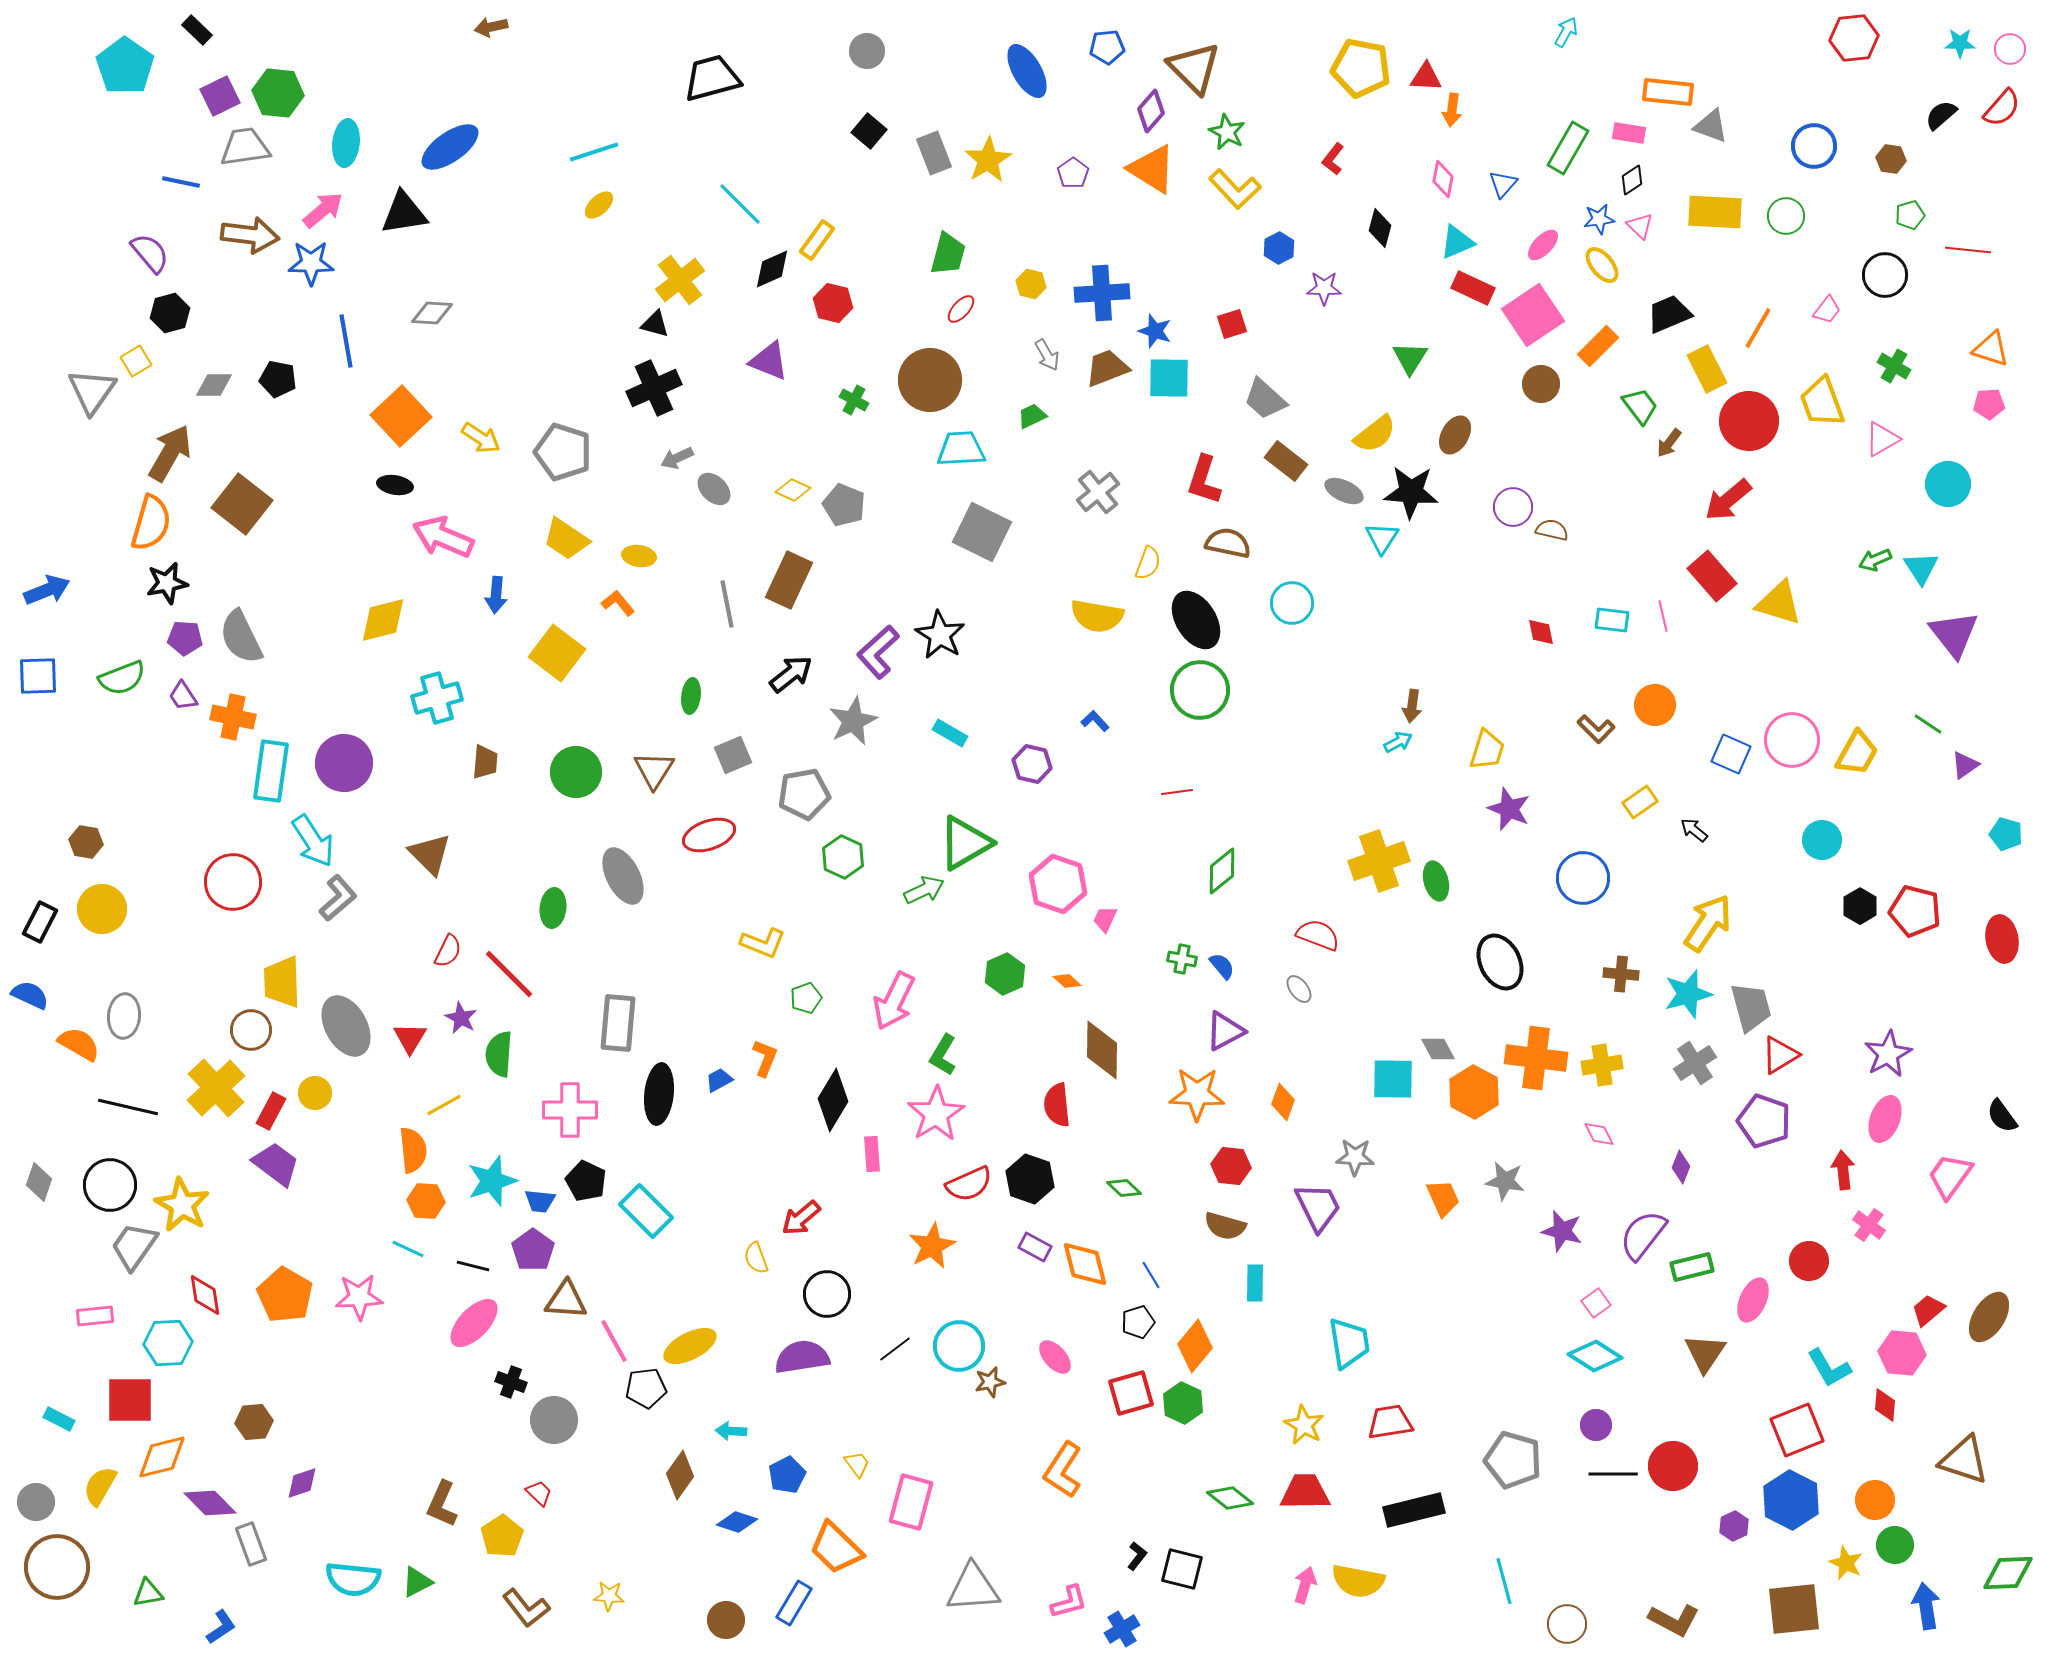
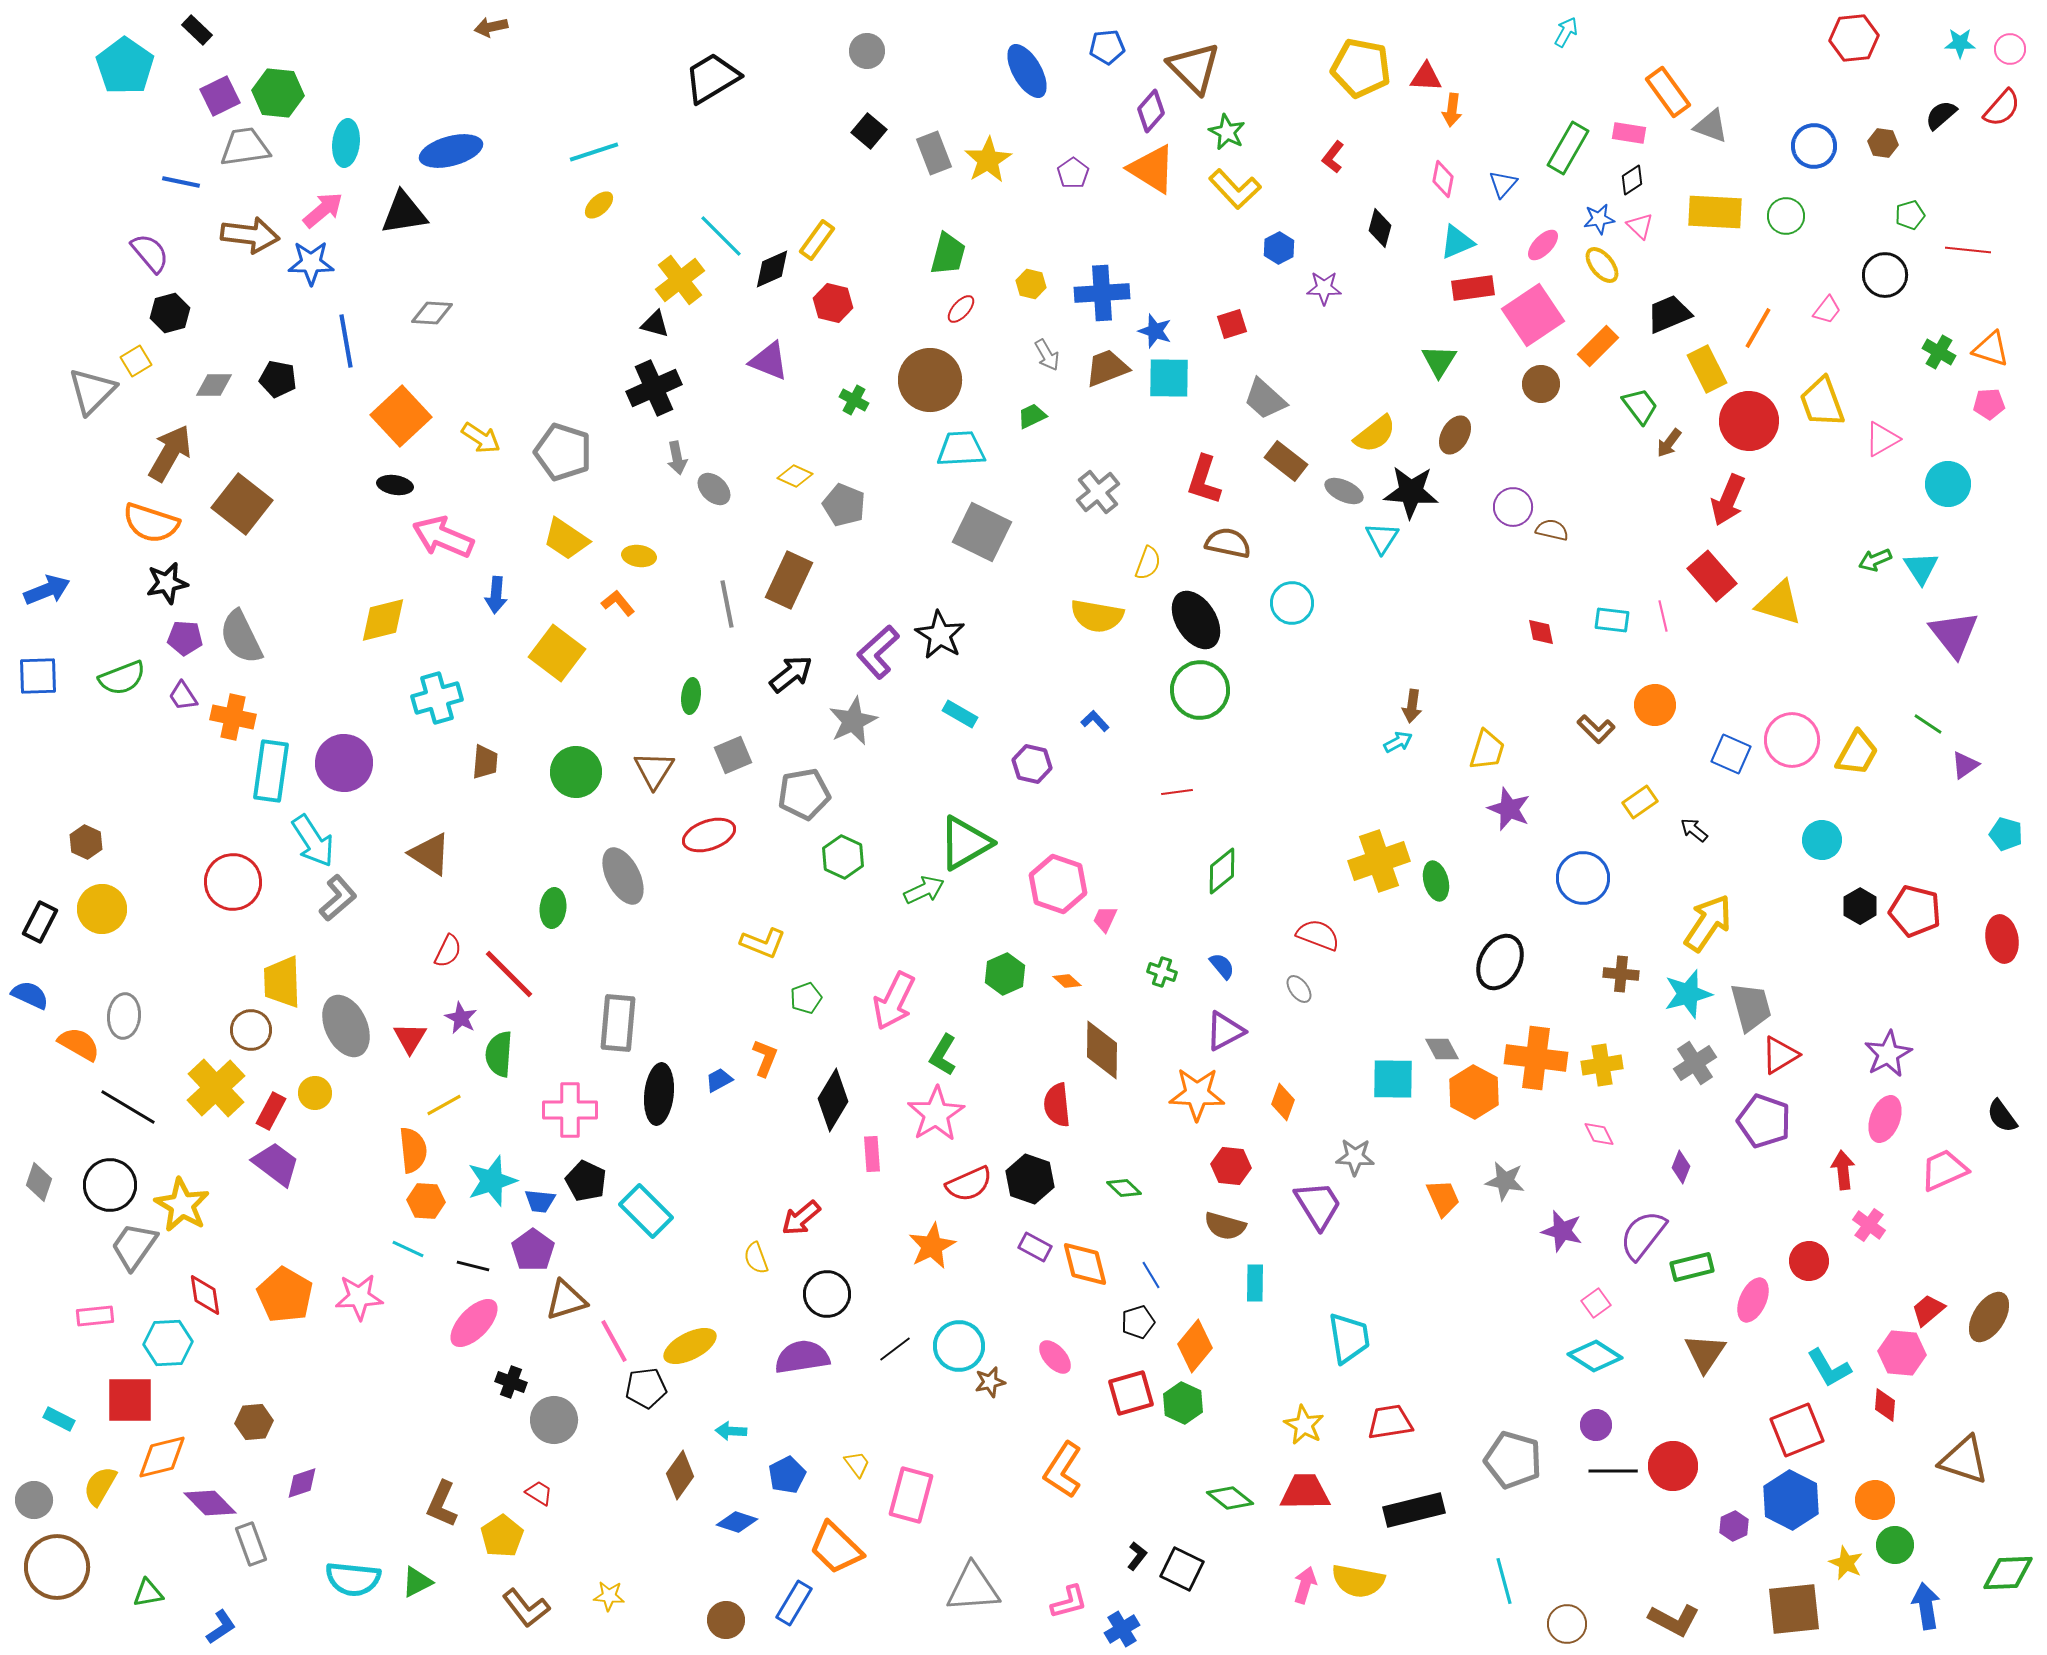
black trapezoid at (712, 78): rotated 16 degrees counterclockwise
orange rectangle at (1668, 92): rotated 48 degrees clockwise
blue ellipse at (450, 147): moved 1 px right, 4 px down; rotated 20 degrees clockwise
red L-shape at (1333, 159): moved 2 px up
brown hexagon at (1891, 159): moved 8 px left, 16 px up
cyan line at (740, 204): moved 19 px left, 32 px down
red rectangle at (1473, 288): rotated 33 degrees counterclockwise
green triangle at (1410, 358): moved 29 px right, 3 px down
green cross at (1894, 366): moved 45 px right, 14 px up
gray triangle at (92, 391): rotated 10 degrees clockwise
gray arrow at (677, 458): rotated 76 degrees counterclockwise
yellow diamond at (793, 490): moved 2 px right, 14 px up
red arrow at (1728, 500): rotated 27 degrees counterclockwise
orange semicircle at (151, 523): rotated 92 degrees clockwise
cyan rectangle at (950, 733): moved 10 px right, 19 px up
brown hexagon at (86, 842): rotated 16 degrees clockwise
brown triangle at (430, 854): rotated 12 degrees counterclockwise
green cross at (1182, 959): moved 20 px left, 13 px down; rotated 8 degrees clockwise
black ellipse at (1500, 962): rotated 54 degrees clockwise
gray ellipse at (346, 1026): rotated 4 degrees clockwise
gray diamond at (1438, 1049): moved 4 px right
black line at (128, 1107): rotated 18 degrees clockwise
pink trapezoid at (1950, 1176): moved 6 px left, 6 px up; rotated 30 degrees clockwise
purple trapezoid at (1318, 1207): moved 2 px up; rotated 6 degrees counterclockwise
brown triangle at (566, 1300): rotated 21 degrees counterclockwise
cyan trapezoid at (1349, 1343): moved 5 px up
black line at (1613, 1474): moved 3 px up
red trapezoid at (539, 1493): rotated 12 degrees counterclockwise
gray circle at (36, 1502): moved 2 px left, 2 px up
pink rectangle at (911, 1502): moved 7 px up
black square at (1182, 1569): rotated 12 degrees clockwise
